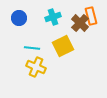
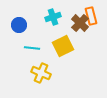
blue circle: moved 7 px down
yellow cross: moved 5 px right, 6 px down
